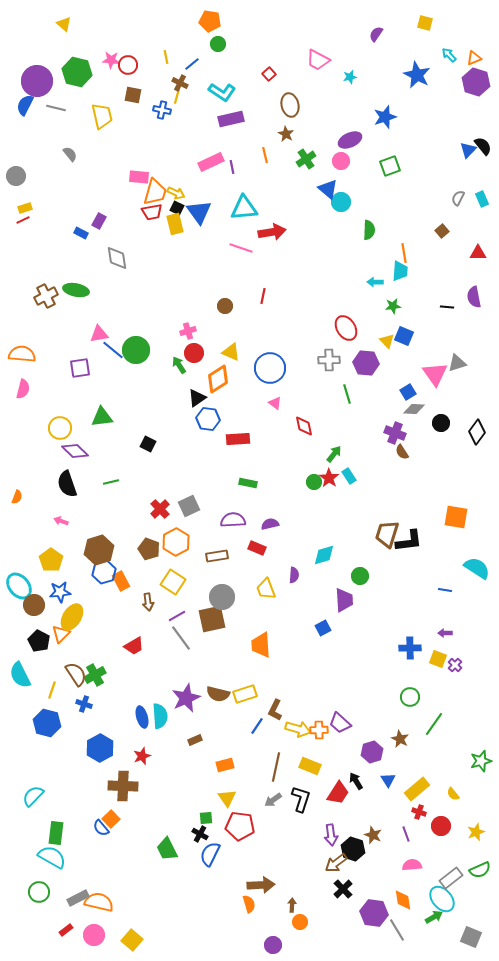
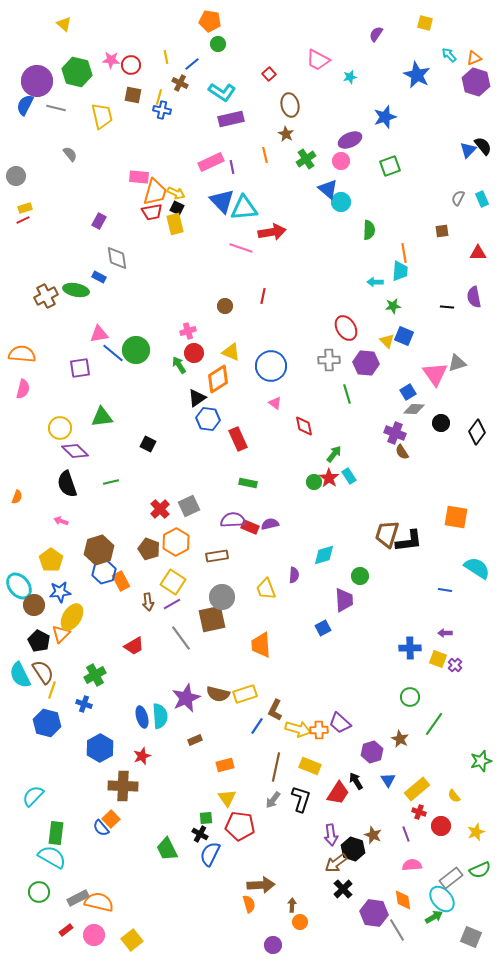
red circle at (128, 65): moved 3 px right
yellow line at (177, 96): moved 18 px left, 1 px down
blue triangle at (199, 212): moved 23 px right, 11 px up; rotated 8 degrees counterclockwise
brown square at (442, 231): rotated 32 degrees clockwise
blue rectangle at (81, 233): moved 18 px right, 44 px down
blue line at (113, 350): moved 3 px down
blue circle at (270, 368): moved 1 px right, 2 px up
red rectangle at (238, 439): rotated 70 degrees clockwise
red rectangle at (257, 548): moved 7 px left, 21 px up
purple line at (177, 616): moved 5 px left, 12 px up
brown semicircle at (76, 674): moved 33 px left, 2 px up
yellow semicircle at (453, 794): moved 1 px right, 2 px down
gray arrow at (273, 800): rotated 18 degrees counterclockwise
yellow square at (132, 940): rotated 10 degrees clockwise
